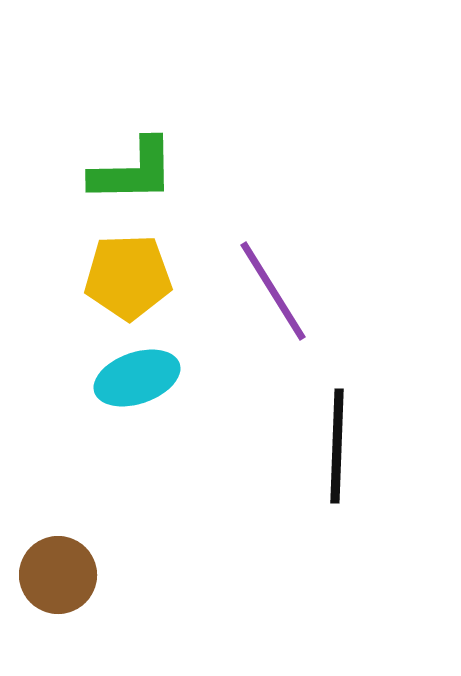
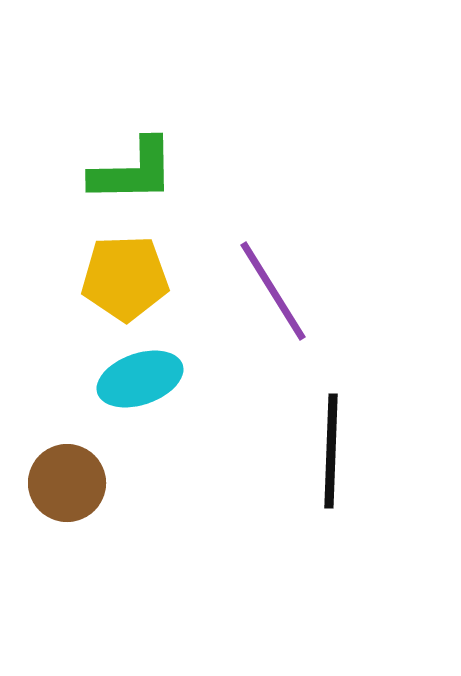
yellow pentagon: moved 3 px left, 1 px down
cyan ellipse: moved 3 px right, 1 px down
black line: moved 6 px left, 5 px down
brown circle: moved 9 px right, 92 px up
